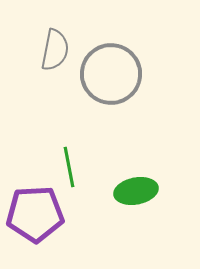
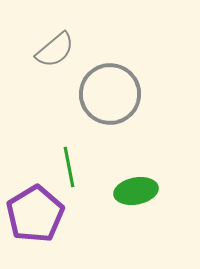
gray semicircle: rotated 39 degrees clockwise
gray circle: moved 1 px left, 20 px down
purple pentagon: rotated 28 degrees counterclockwise
